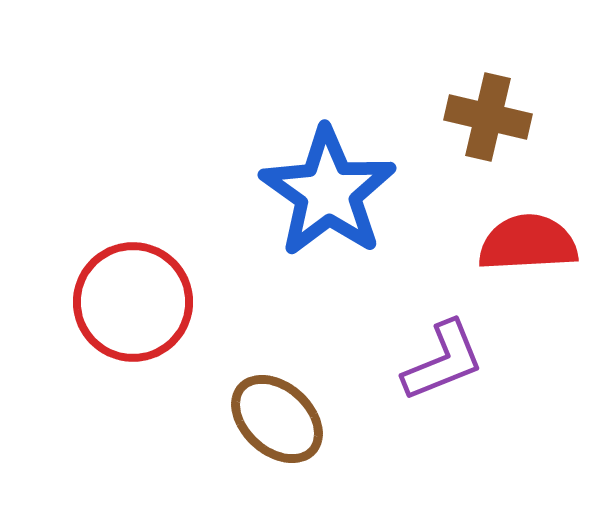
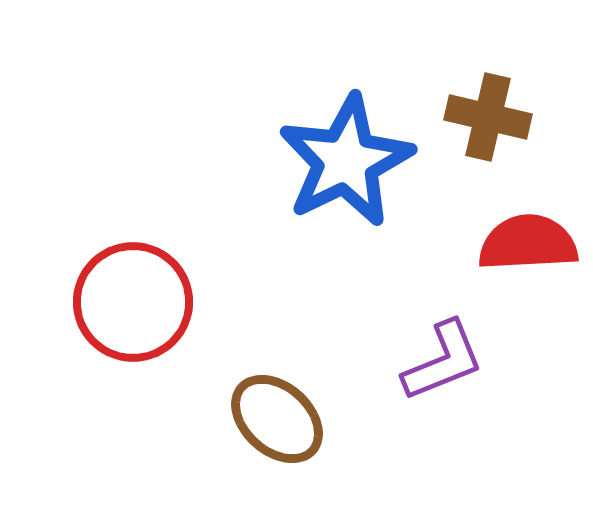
blue star: moved 18 px right, 31 px up; rotated 11 degrees clockwise
